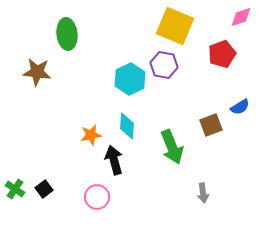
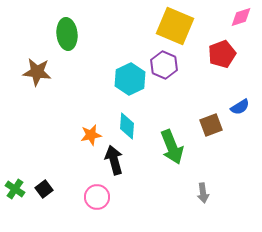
purple hexagon: rotated 12 degrees clockwise
